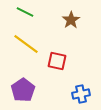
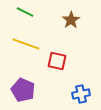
yellow line: rotated 16 degrees counterclockwise
purple pentagon: rotated 15 degrees counterclockwise
